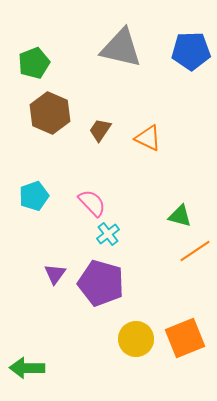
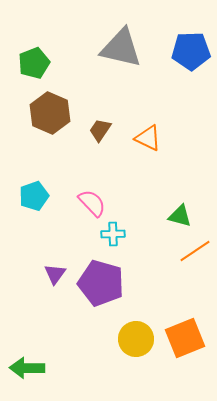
cyan cross: moved 5 px right; rotated 35 degrees clockwise
